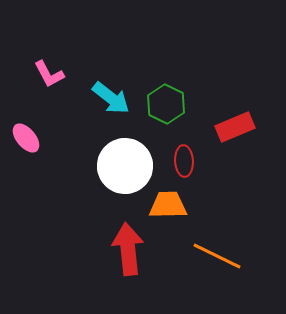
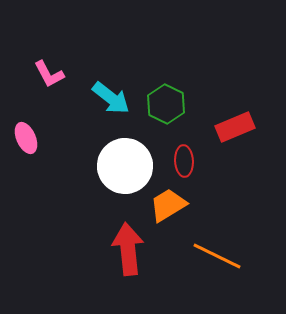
pink ellipse: rotated 16 degrees clockwise
orange trapezoid: rotated 30 degrees counterclockwise
